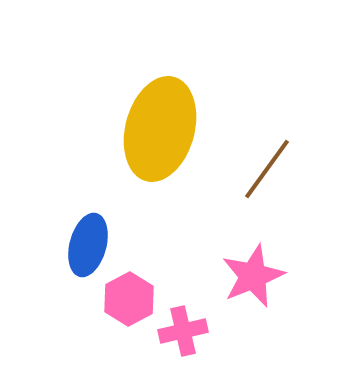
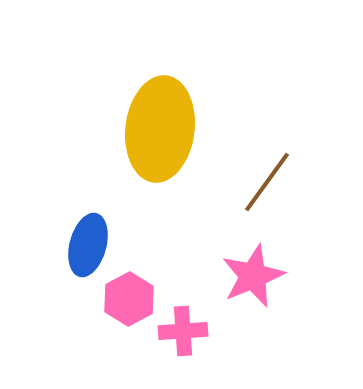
yellow ellipse: rotated 8 degrees counterclockwise
brown line: moved 13 px down
pink cross: rotated 9 degrees clockwise
